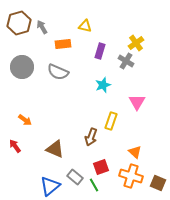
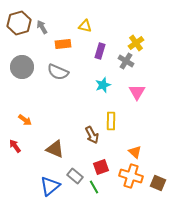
pink triangle: moved 10 px up
yellow rectangle: rotated 18 degrees counterclockwise
brown arrow: moved 1 px right, 2 px up; rotated 48 degrees counterclockwise
gray rectangle: moved 1 px up
green line: moved 2 px down
